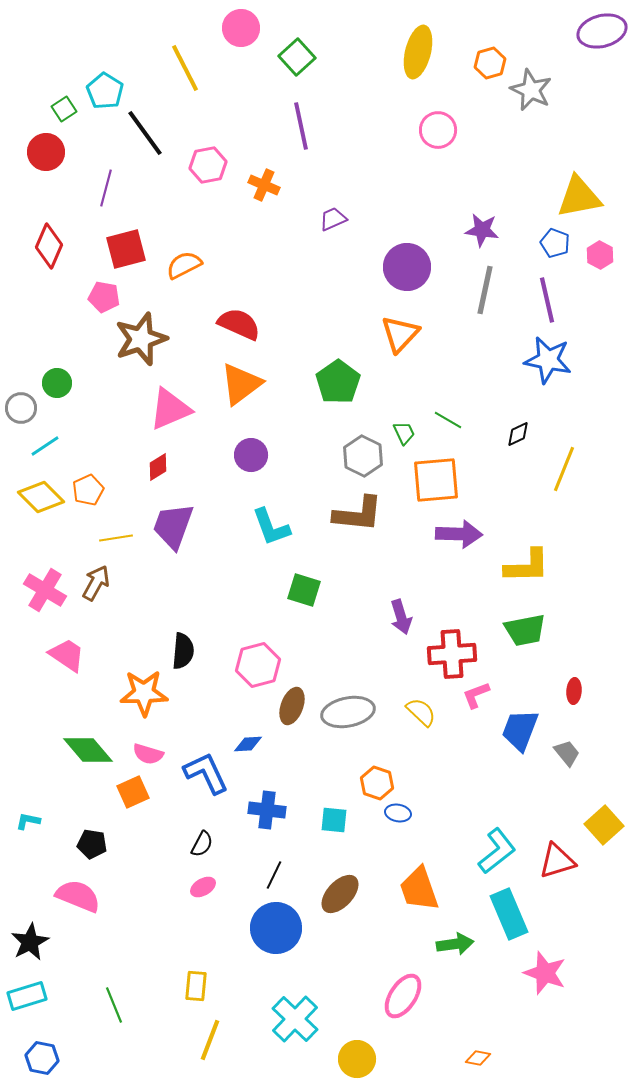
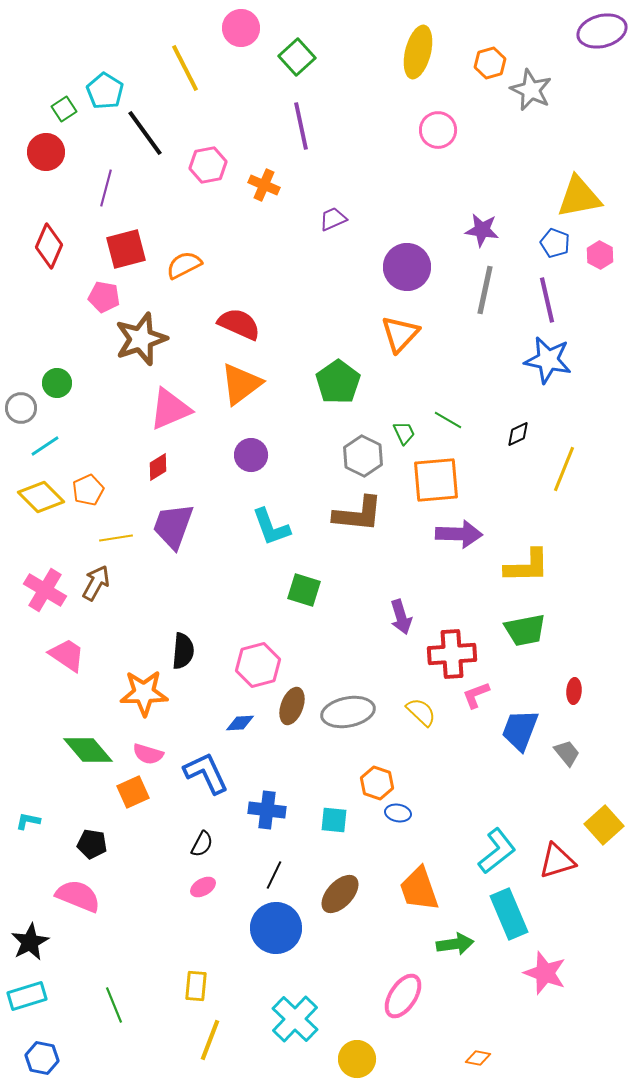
blue diamond at (248, 744): moved 8 px left, 21 px up
